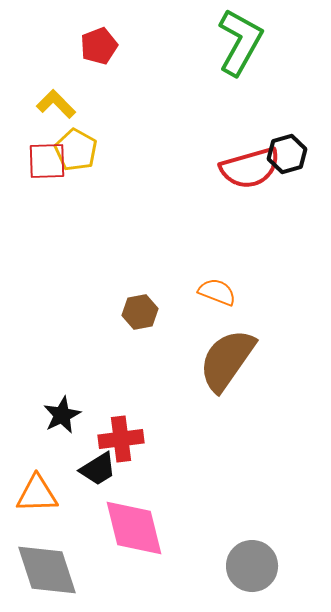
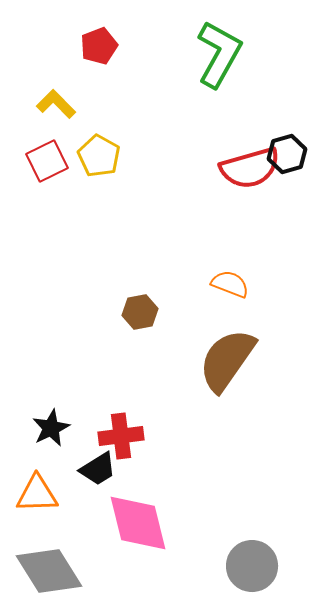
green L-shape: moved 21 px left, 12 px down
yellow pentagon: moved 23 px right, 6 px down
red square: rotated 24 degrees counterclockwise
orange semicircle: moved 13 px right, 8 px up
black star: moved 11 px left, 13 px down
red cross: moved 3 px up
pink diamond: moved 4 px right, 5 px up
gray diamond: moved 2 px right, 1 px down; rotated 14 degrees counterclockwise
